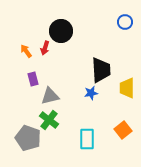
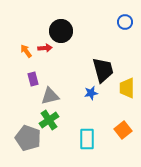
red arrow: rotated 112 degrees counterclockwise
black trapezoid: moved 2 px right; rotated 12 degrees counterclockwise
green cross: rotated 18 degrees clockwise
